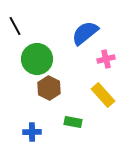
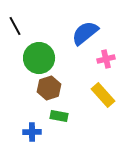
green circle: moved 2 px right, 1 px up
brown hexagon: rotated 15 degrees clockwise
green rectangle: moved 14 px left, 6 px up
